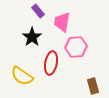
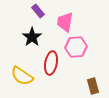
pink trapezoid: moved 3 px right
